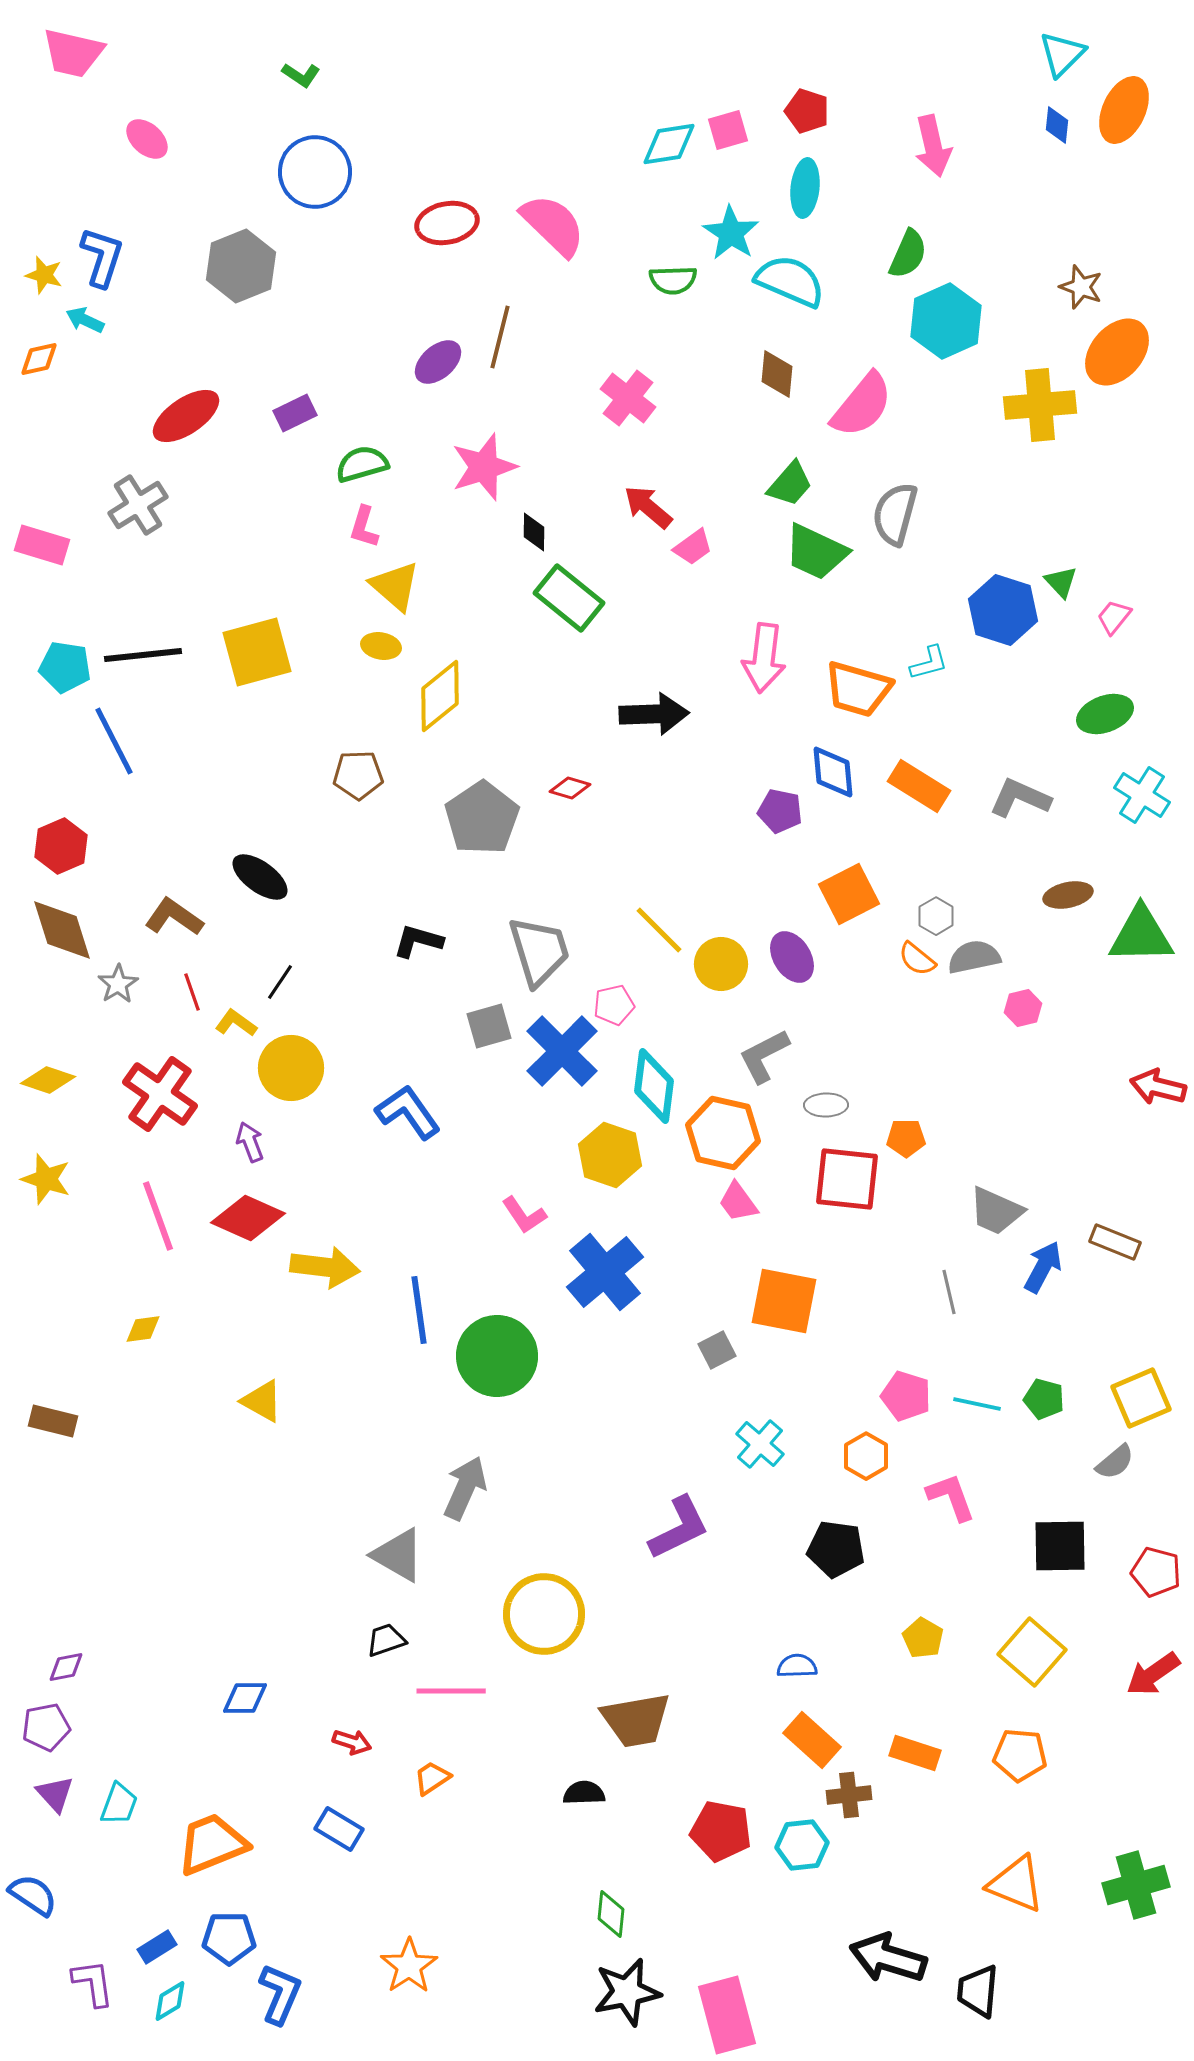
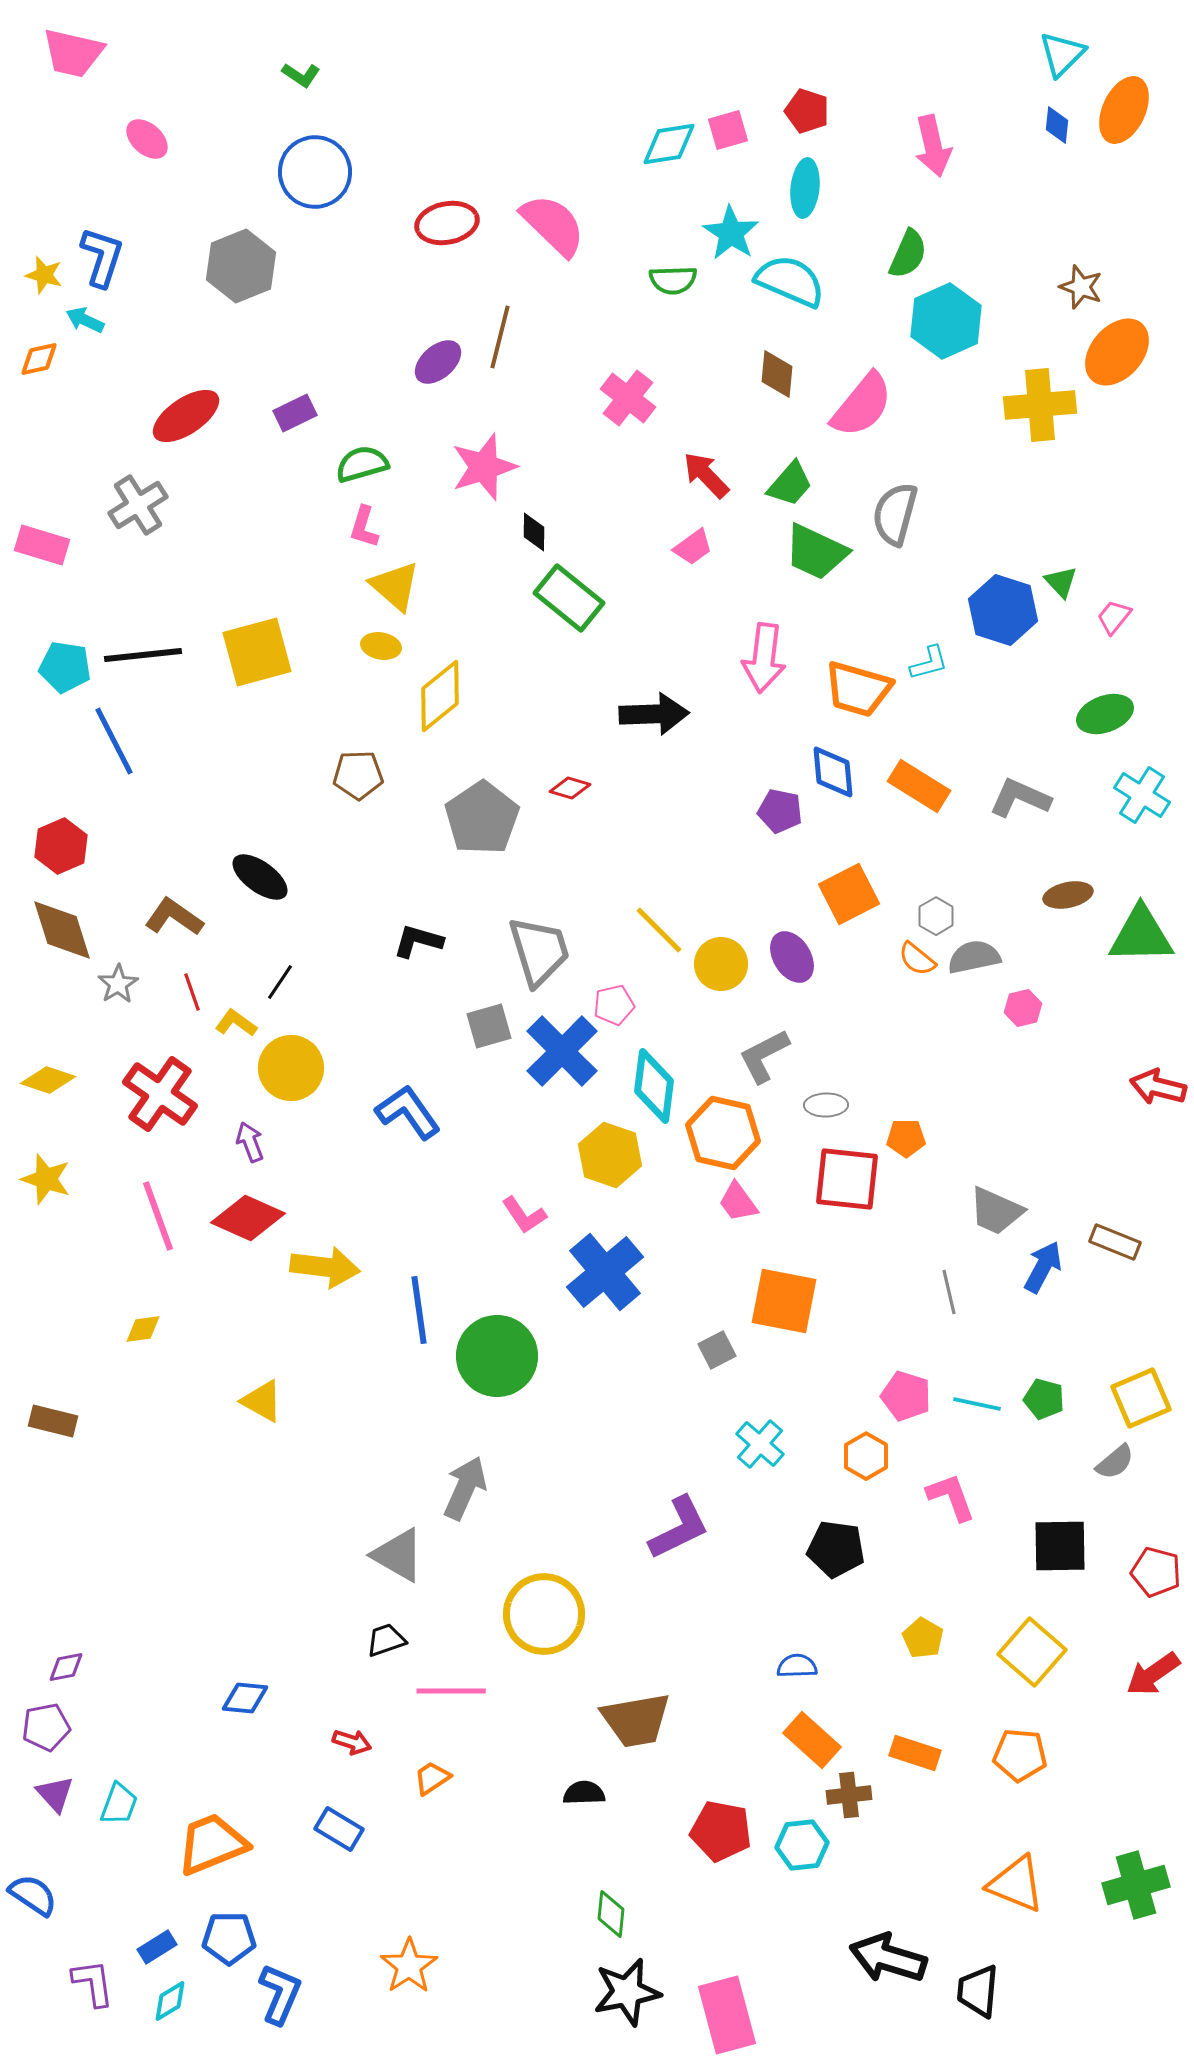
red arrow at (648, 507): moved 58 px right, 32 px up; rotated 6 degrees clockwise
blue diamond at (245, 1698): rotated 6 degrees clockwise
